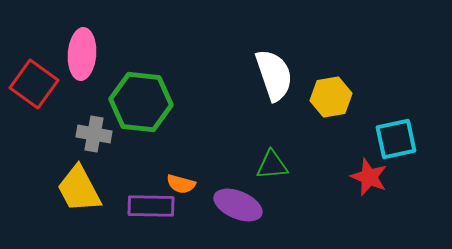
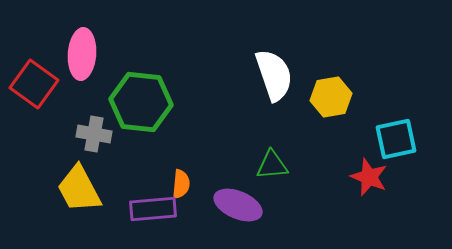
orange semicircle: rotated 100 degrees counterclockwise
purple rectangle: moved 2 px right, 3 px down; rotated 6 degrees counterclockwise
